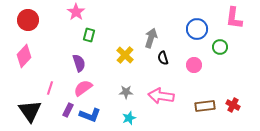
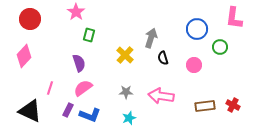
red circle: moved 2 px right, 1 px up
black triangle: rotated 30 degrees counterclockwise
